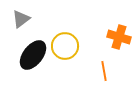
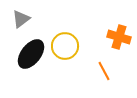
black ellipse: moved 2 px left, 1 px up
orange line: rotated 18 degrees counterclockwise
